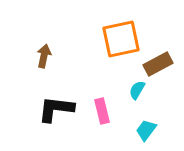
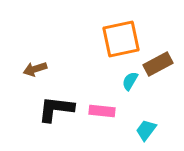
brown arrow: moved 9 px left, 13 px down; rotated 120 degrees counterclockwise
cyan semicircle: moved 7 px left, 9 px up
pink rectangle: rotated 70 degrees counterclockwise
